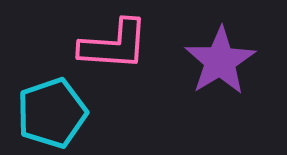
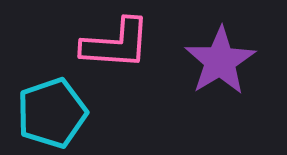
pink L-shape: moved 2 px right, 1 px up
